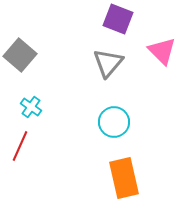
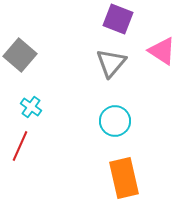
pink triangle: rotated 12 degrees counterclockwise
gray triangle: moved 3 px right
cyan circle: moved 1 px right, 1 px up
